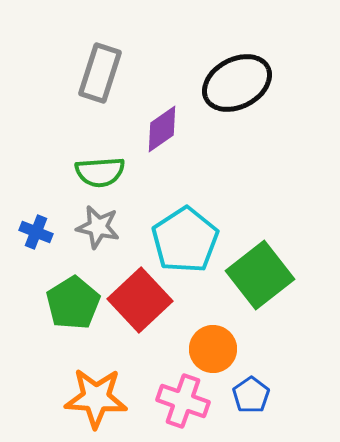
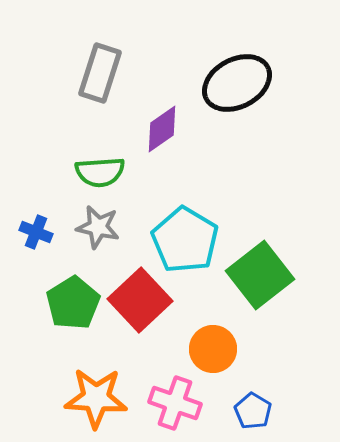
cyan pentagon: rotated 8 degrees counterclockwise
blue pentagon: moved 2 px right, 16 px down; rotated 6 degrees counterclockwise
pink cross: moved 8 px left, 2 px down
